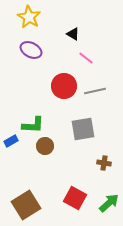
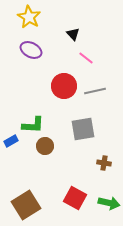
black triangle: rotated 16 degrees clockwise
green arrow: rotated 55 degrees clockwise
